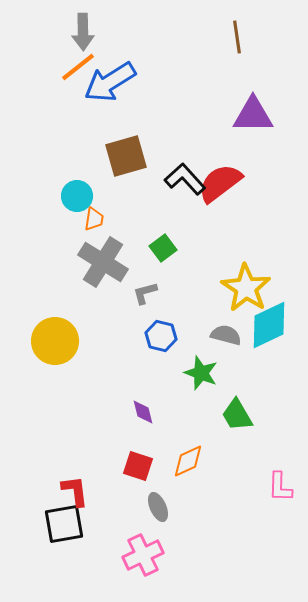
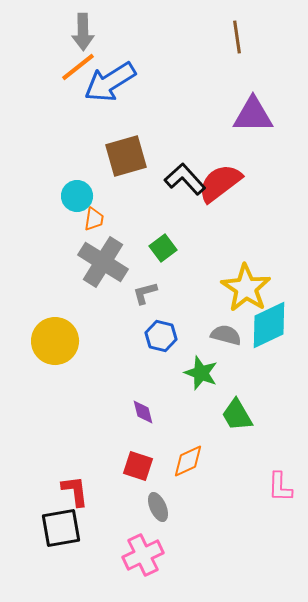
black square: moved 3 px left, 4 px down
